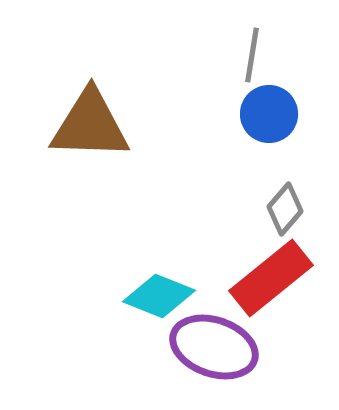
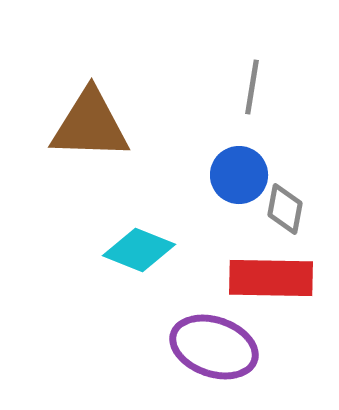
gray line: moved 32 px down
blue circle: moved 30 px left, 61 px down
gray diamond: rotated 30 degrees counterclockwise
red rectangle: rotated 40 degrees clockwise
cyan diamond: moved 20 px left, 46 px up
